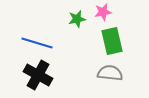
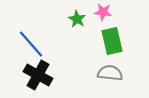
pink star: rotated 18 degrees clockwise
green star: rotated 30 degrees counterclockwise
blue line: moved 6 px left, 1 px down; rotated 32 degrees clockwise
